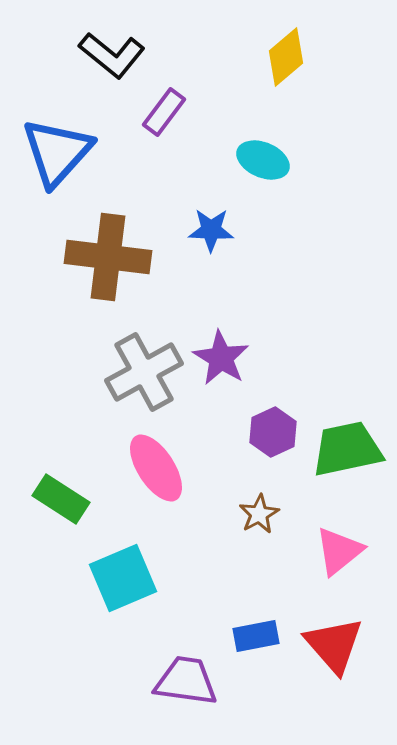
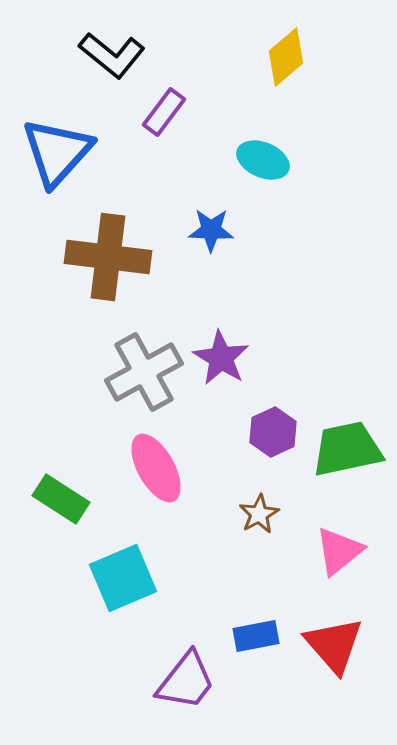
pink ellipse: rotated 4 degrees clockwise
purple trapezoid: rotated 120 degrees clockwise
